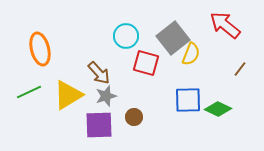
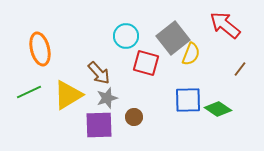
gray star: moved 1 px right, 2 px down
green diamond: rotated 8 degrees clockwise
